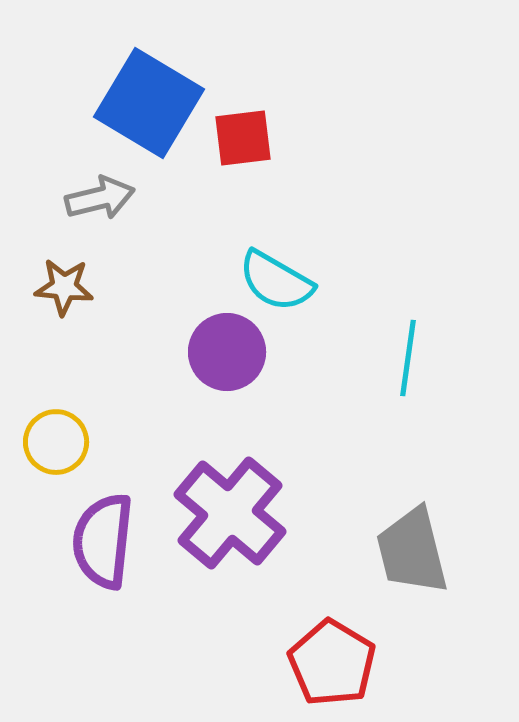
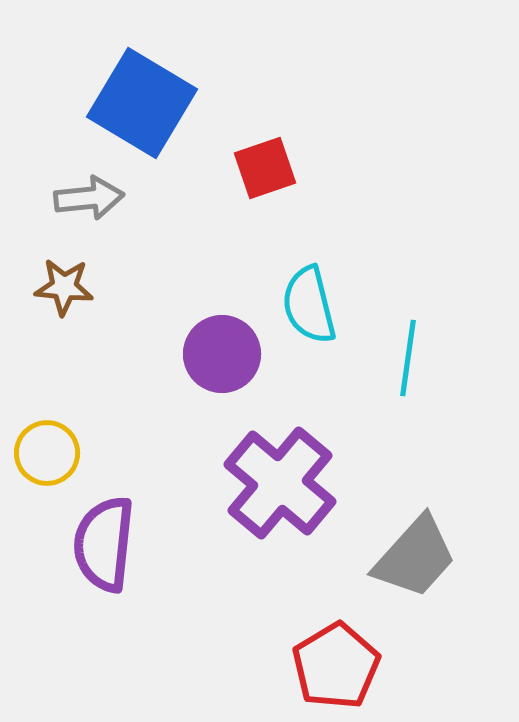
blue square: moved 7 px left
red square: moved 22 px right, 30 px down; rotated 12 degrees counterclockwise
gray arrow: moved 11 px left; rotated 8 degrees clockwise
cyan semicircle: moved 33 px right, 24 px down; rotated 46 degrees clockwise
purple circle: moved 5 px left, 2 px down
yellow circle: moved 9 px left, 11 px down
purple cross: moved 50 px right, 30 px up
purple semicircle: moved 1 px right, 3 px down
gray trapezoid: moved 3 px right, 6 px down; rotated 124 degrees counterclockwise
red pentagon: moved 4 px right, 3 px down; rotated 10 degrees clockwise
